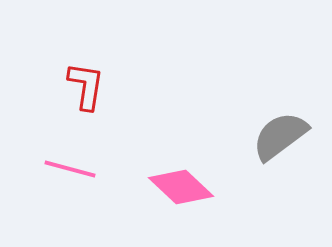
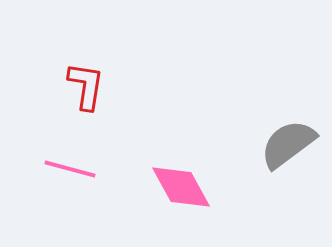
gray semicircle: moved 8 px right, 8 px down
pink diamond: rotated 18 degrees clockwise
